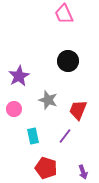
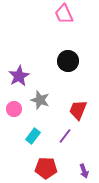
gray star: moved 8 px left
cyan rectangle: rotated 49 degrees clockwise
red pentagon: rotated 15 degrees counterclockwise
purple arrow: moved 1 px right, 1 px up
